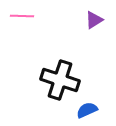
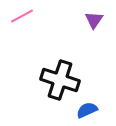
pink line: rotated 30 degrees counterclockwise
purple triangle: rotated 24 degrees counterclockwise
